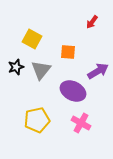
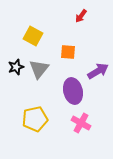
red arrow: moved 11 px left, 6 px up
yellow square: moved 1 px right, 3 px up
gray triangle: moved 2 px left, 1 px up
purple ellipse: rotated 50 degrees clockwise
yellow pentagon: moved 2 px left, 1 px up
